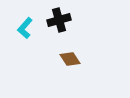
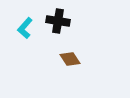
black cross: moved 1 px left, 1 px down; rotated 25 degrees clockwise
